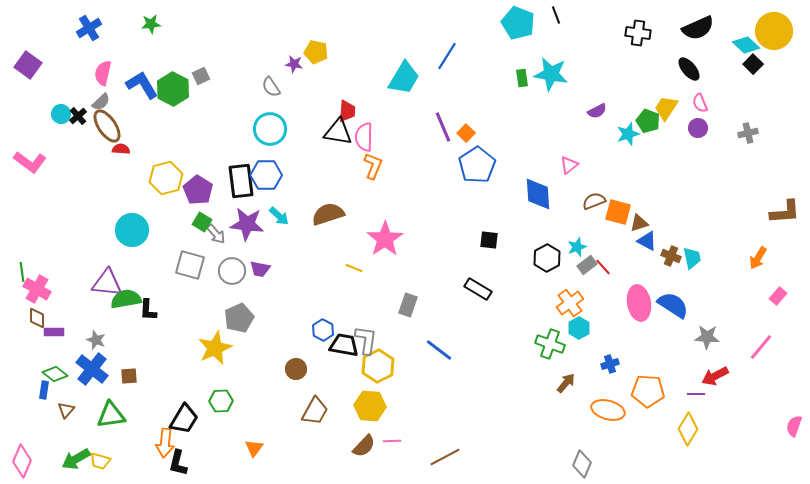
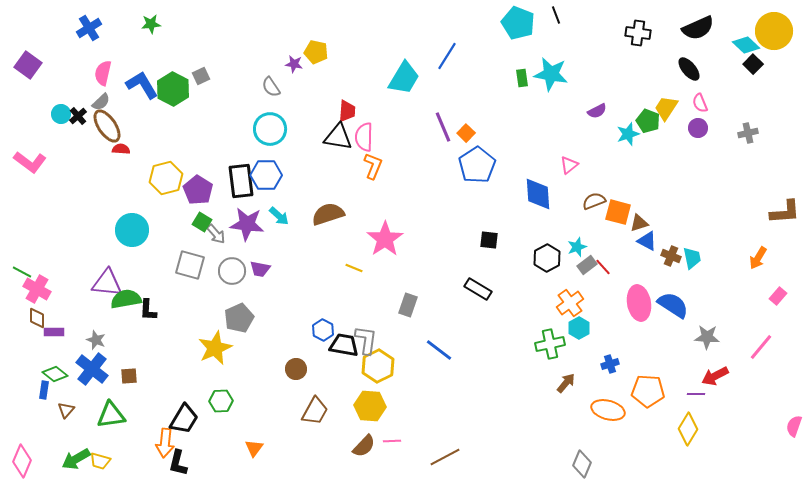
black triangle at (338, 132): moved 5 px down
green line at (22, 272): rotated 54 degrees counterclockwise
green cross at (550, 344): rotated 32 degrees counterclockwise
